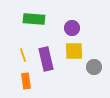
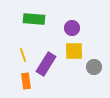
purple rectangle: moved 5 px down; rotated 45 degrees clockwise
